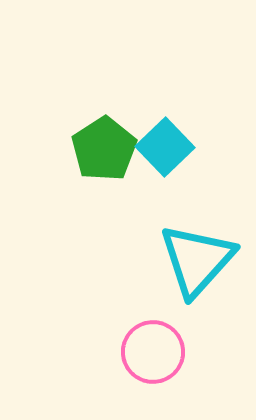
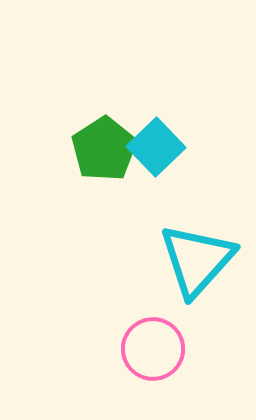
cyan square: moved 9 px left
pink circle: moved 3 px up
